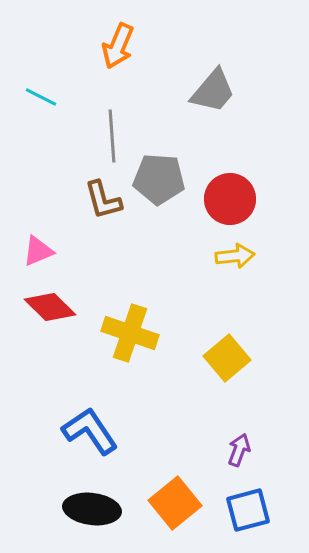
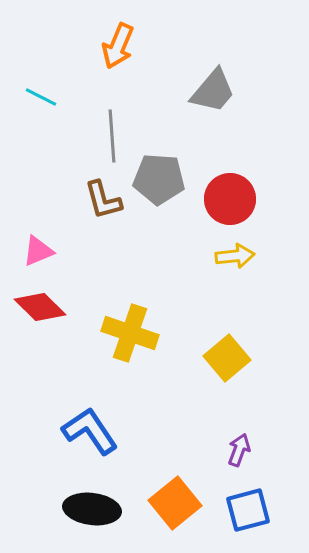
red diamond: moved 10 px left
